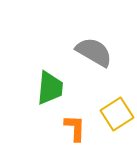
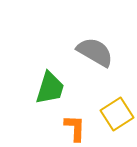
gray semicircle: moved 1 px right
green trapezoid: rotated 12 degrees clockwise
